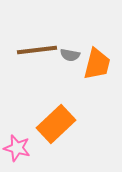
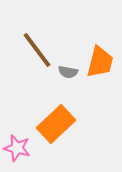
brown line: rotated 60 degrees clockwise
gray semicircle: moved 2 px left, 17 px down
orange trapezoid: moved 3 px right, 2 px up
